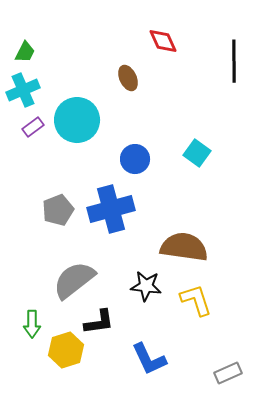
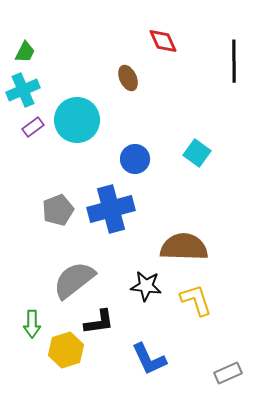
brown semicircle: rotated 6 degrees counterclockwise
